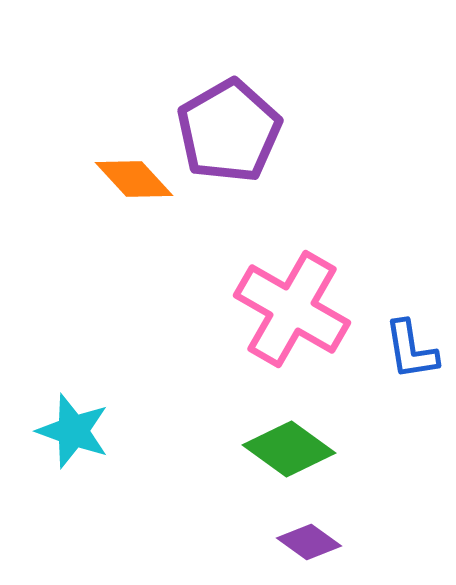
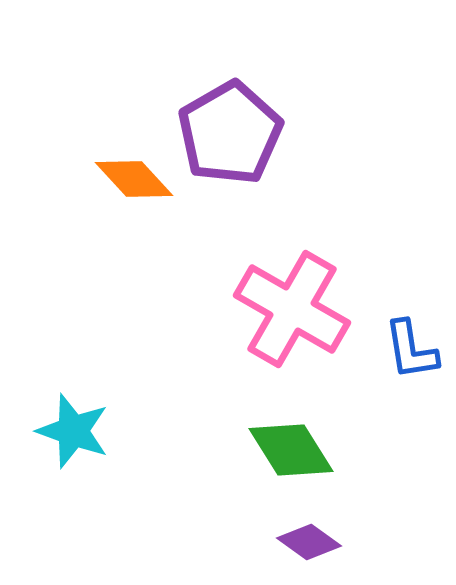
purple pentagon: moved 1 px right, 2 px down
green diamond: moved 2 px right, 1 px down; rotated 22 degrees clockwise
